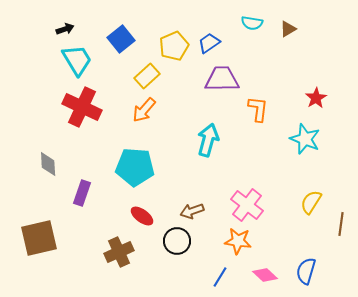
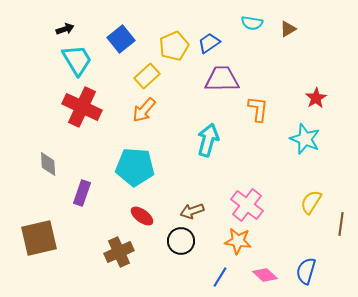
black circle: moved 4 px right
